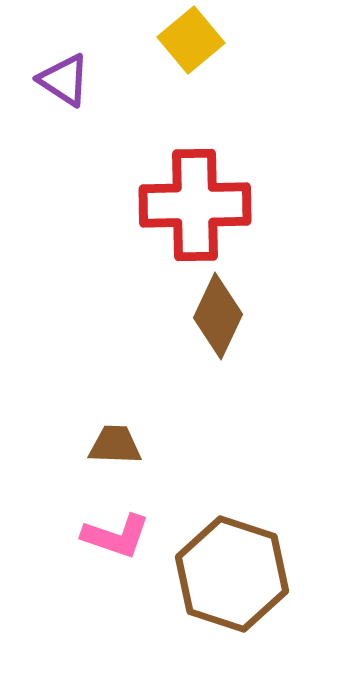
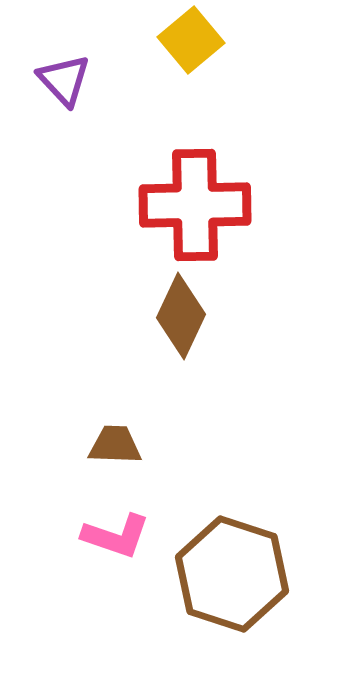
purple triangle: rotated 14 degrees clockwise
brown diamond: moved 37 px left
